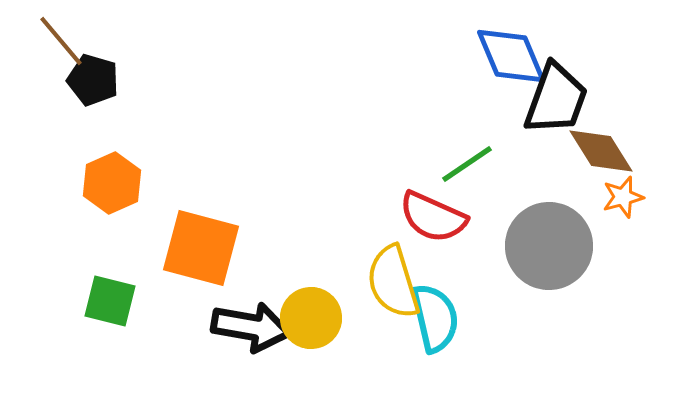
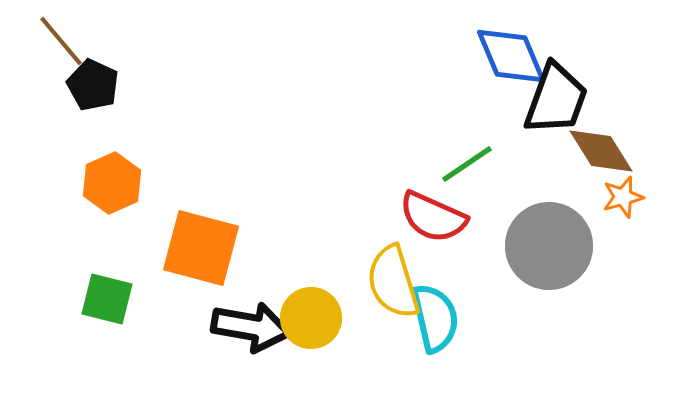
black pentagon: moved 5 px down; rotated 9 degrees clockwise
green square: moved 3 px left, 2 px up
